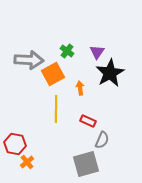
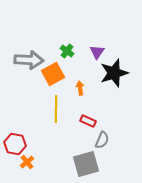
black star: moved 4 px right; rotated 12 degrees clockwise
